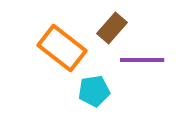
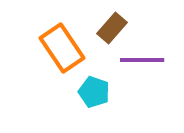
orange rectangle: rotated 18 degrees clockwise
cyan pentagon: moved 1 px down; rotated 28 degrees clockwise
